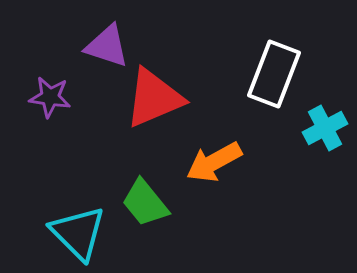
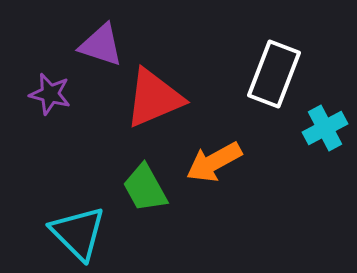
purple triangle: moved 6 px left, 1 px up
purple star: moved 3 px up; rotated 6 degrees clockwise
green trapezoid: moved 15 px up; rotated 10 degrees clockwise
